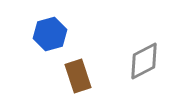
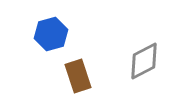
blue hexagon: moved 1 px right
